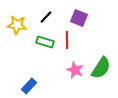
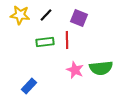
black line: moved 2 px up
yellow star: moved 3 px right, 10 px up
green rectangle: rotated 24 degrees counterclockwise
green semicircle: rotated 50 degrees clockwise
